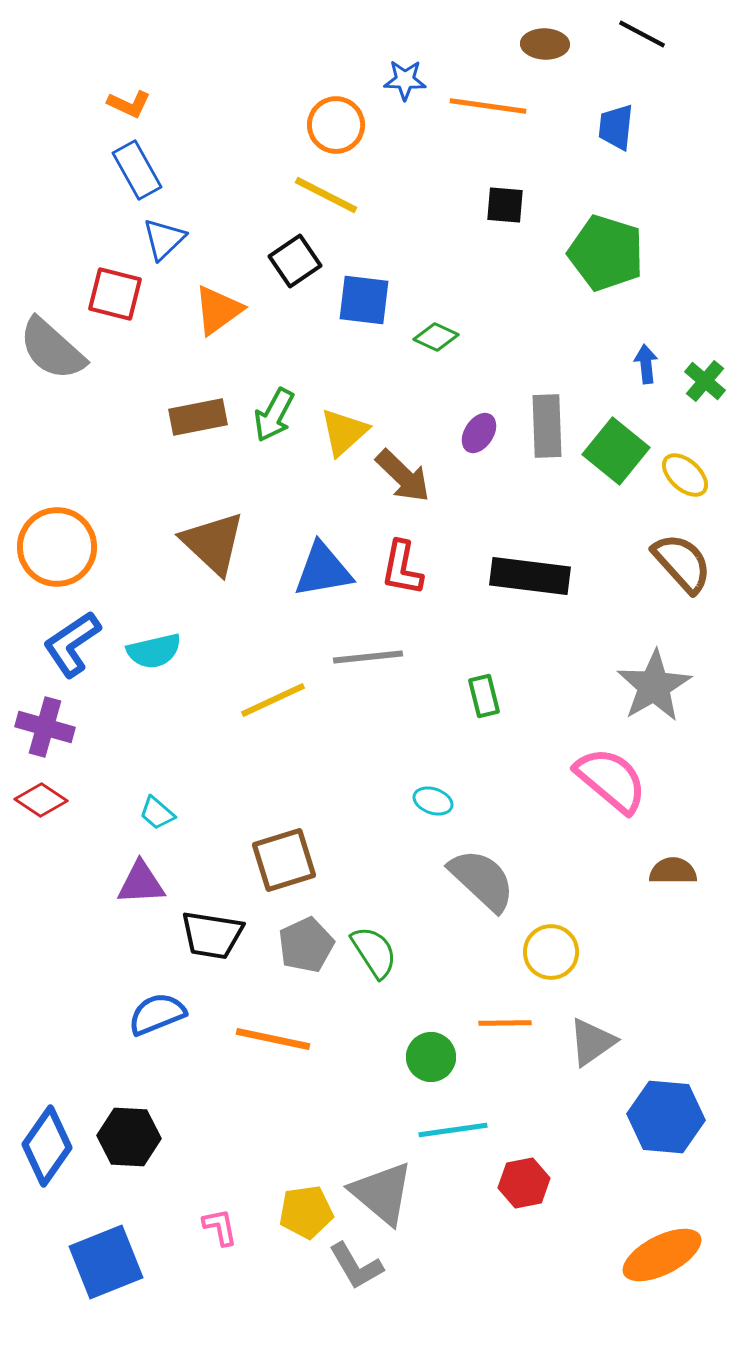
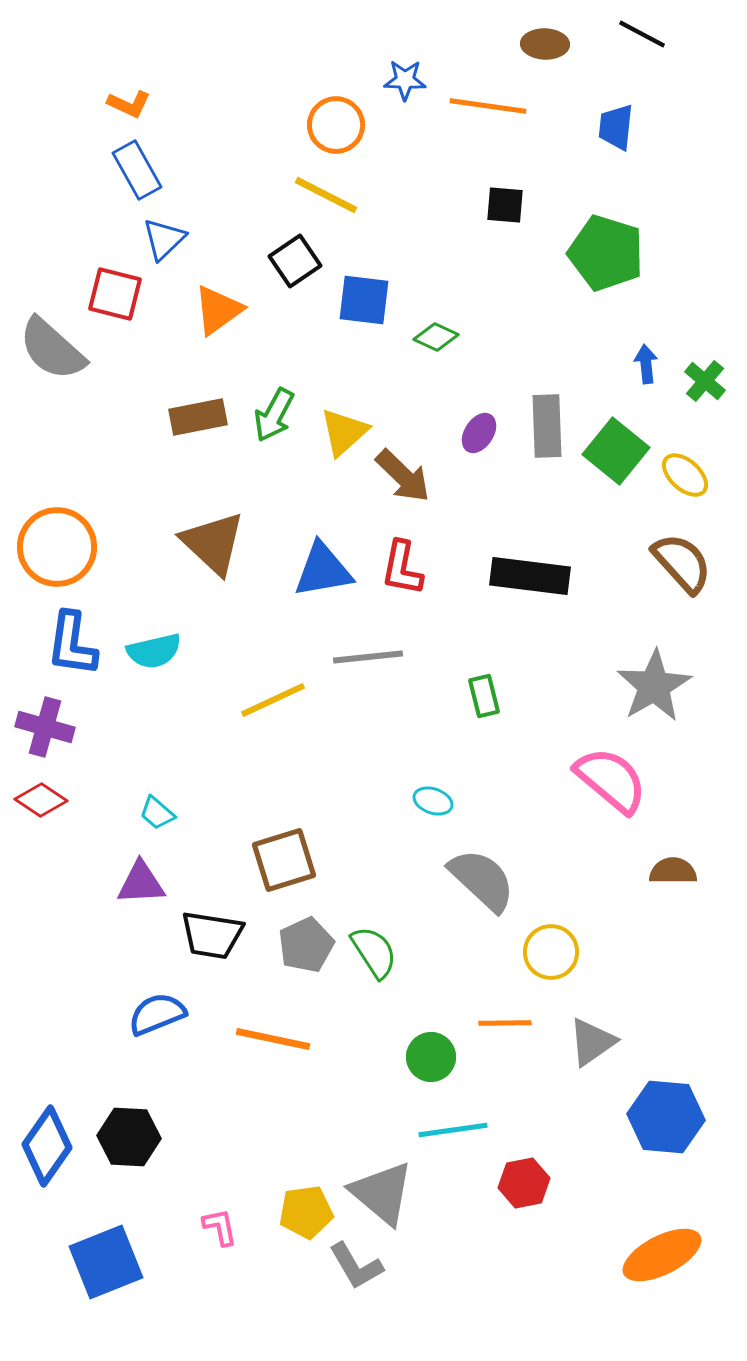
blue L-shape at (72, 644): rotated 48 degrees counterclockwise
